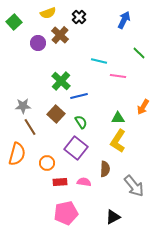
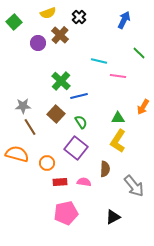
orange semicircle: rotated 90 degrees counterclockwise
